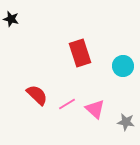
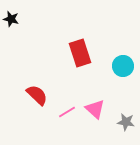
pink line: moved 8 px down
